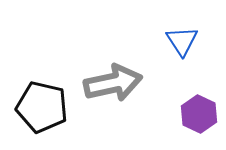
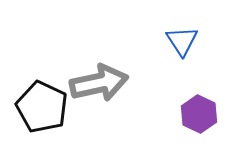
gray arrow: moved 14 px left
black pentagon: rotated 12 degrees clockwise
